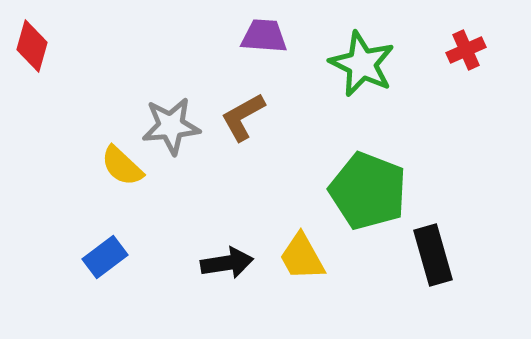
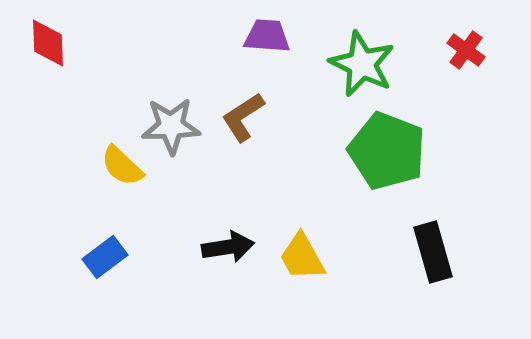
purple trapezoid: moved 3 px right
red diamond: moved 16 px right, 3 px up; rotated 18 degrees counterclockwise
red cross: rotated 30 degrees counterclockwise
brown L-shape: rotated 4 degrees counterclockwise
gray star: rotated 4 degrees clockwise
green pentagon: moved 19 px right, 40 px up
black rectangle: moved 3 px up
black arrow: moved 1 px right, 16 px up
